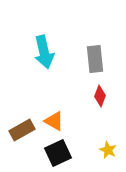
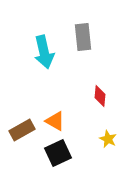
gray rectangle: moved 12 px left, 22 px up
red diamond: rotated 15 degrees counterclockwise
orange triangle: moved 1 px right
yellow star: moved 11 px up
